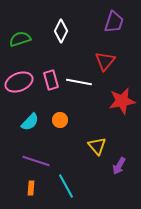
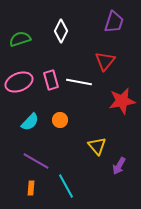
purple line: rotated 12 degrees clockwise
